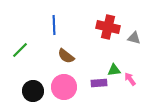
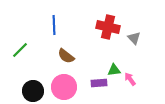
gray triangle: rotated 32 degrees clockwise
